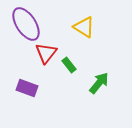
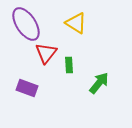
yellow triangle: moved 8 px left, 4 px up
green rectangle: rotated 35 degrees clockwise
